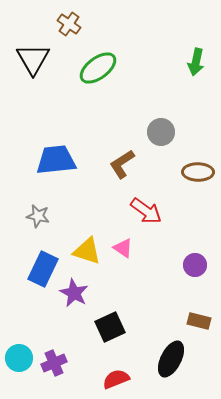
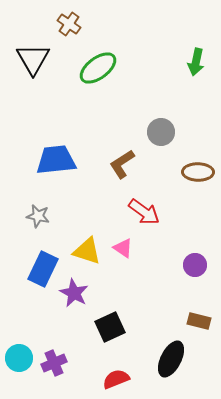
red arrow: moved 2 px left, 1 px down
